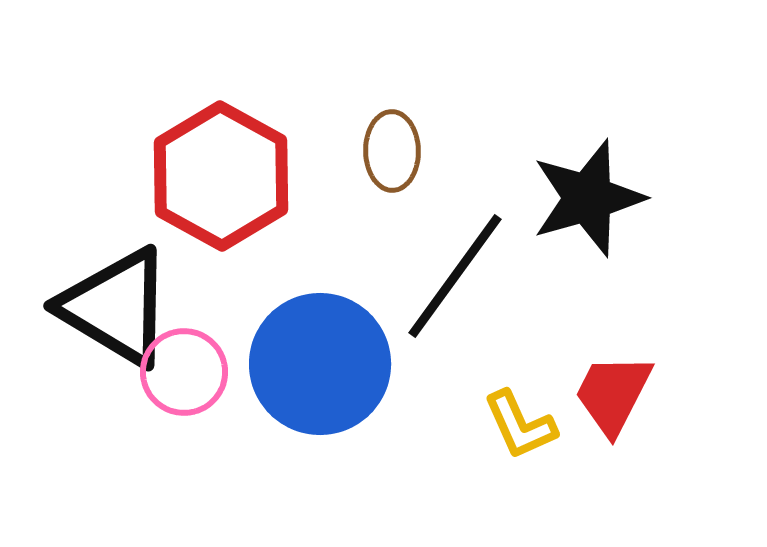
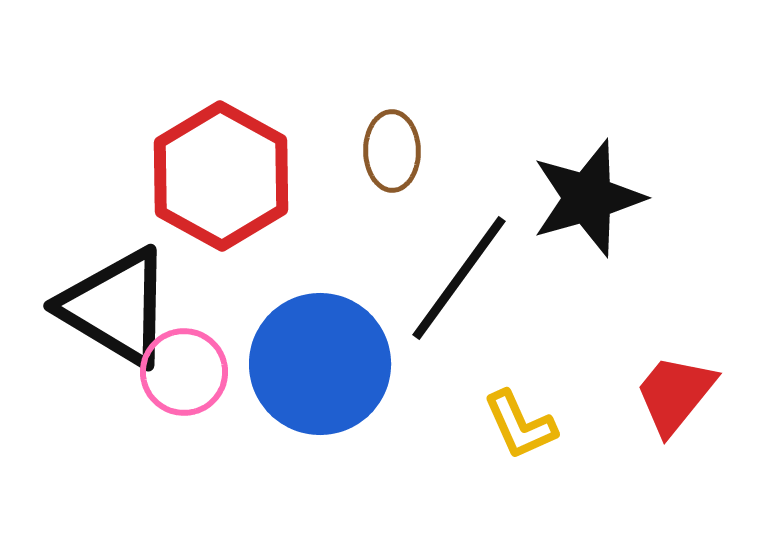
black line: moved 4 px right, 2 px down
red trapezoid: moved 62 px right; rotated 12 degrees clockwise
